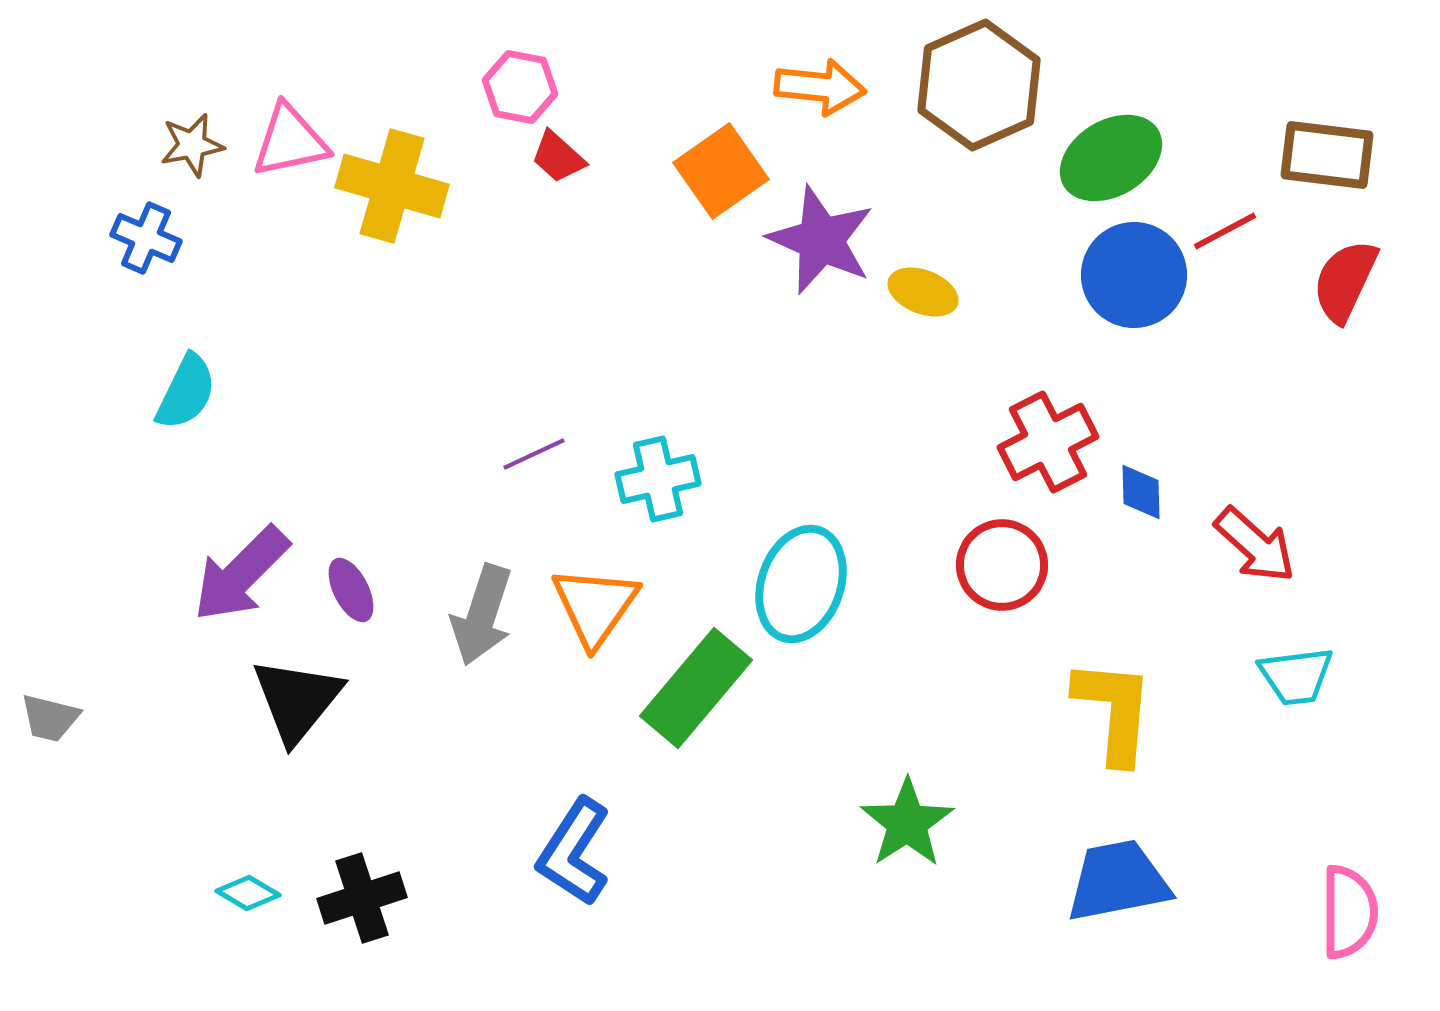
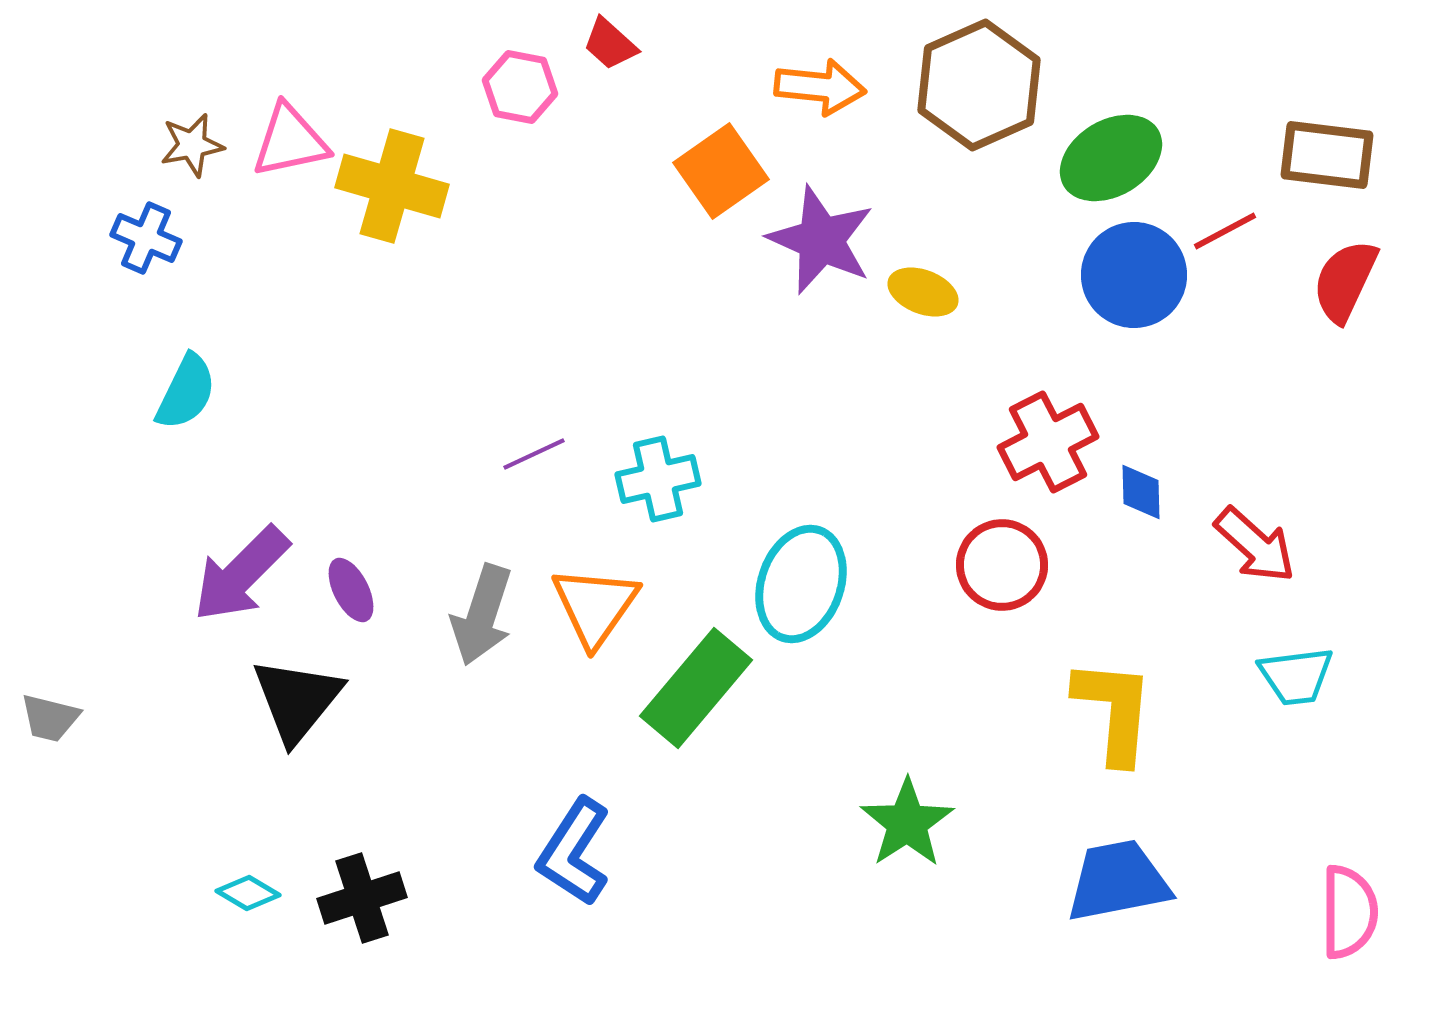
red trapezoid: moved 52 px right, 113 px up
